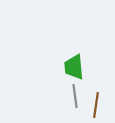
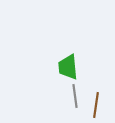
green trapezoid: moved 6 px left
